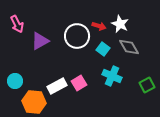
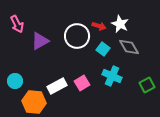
pink square: moved 3 px right
